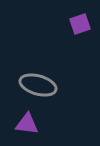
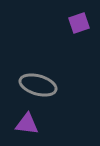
purple square: moved 1 px left, 1 px up
